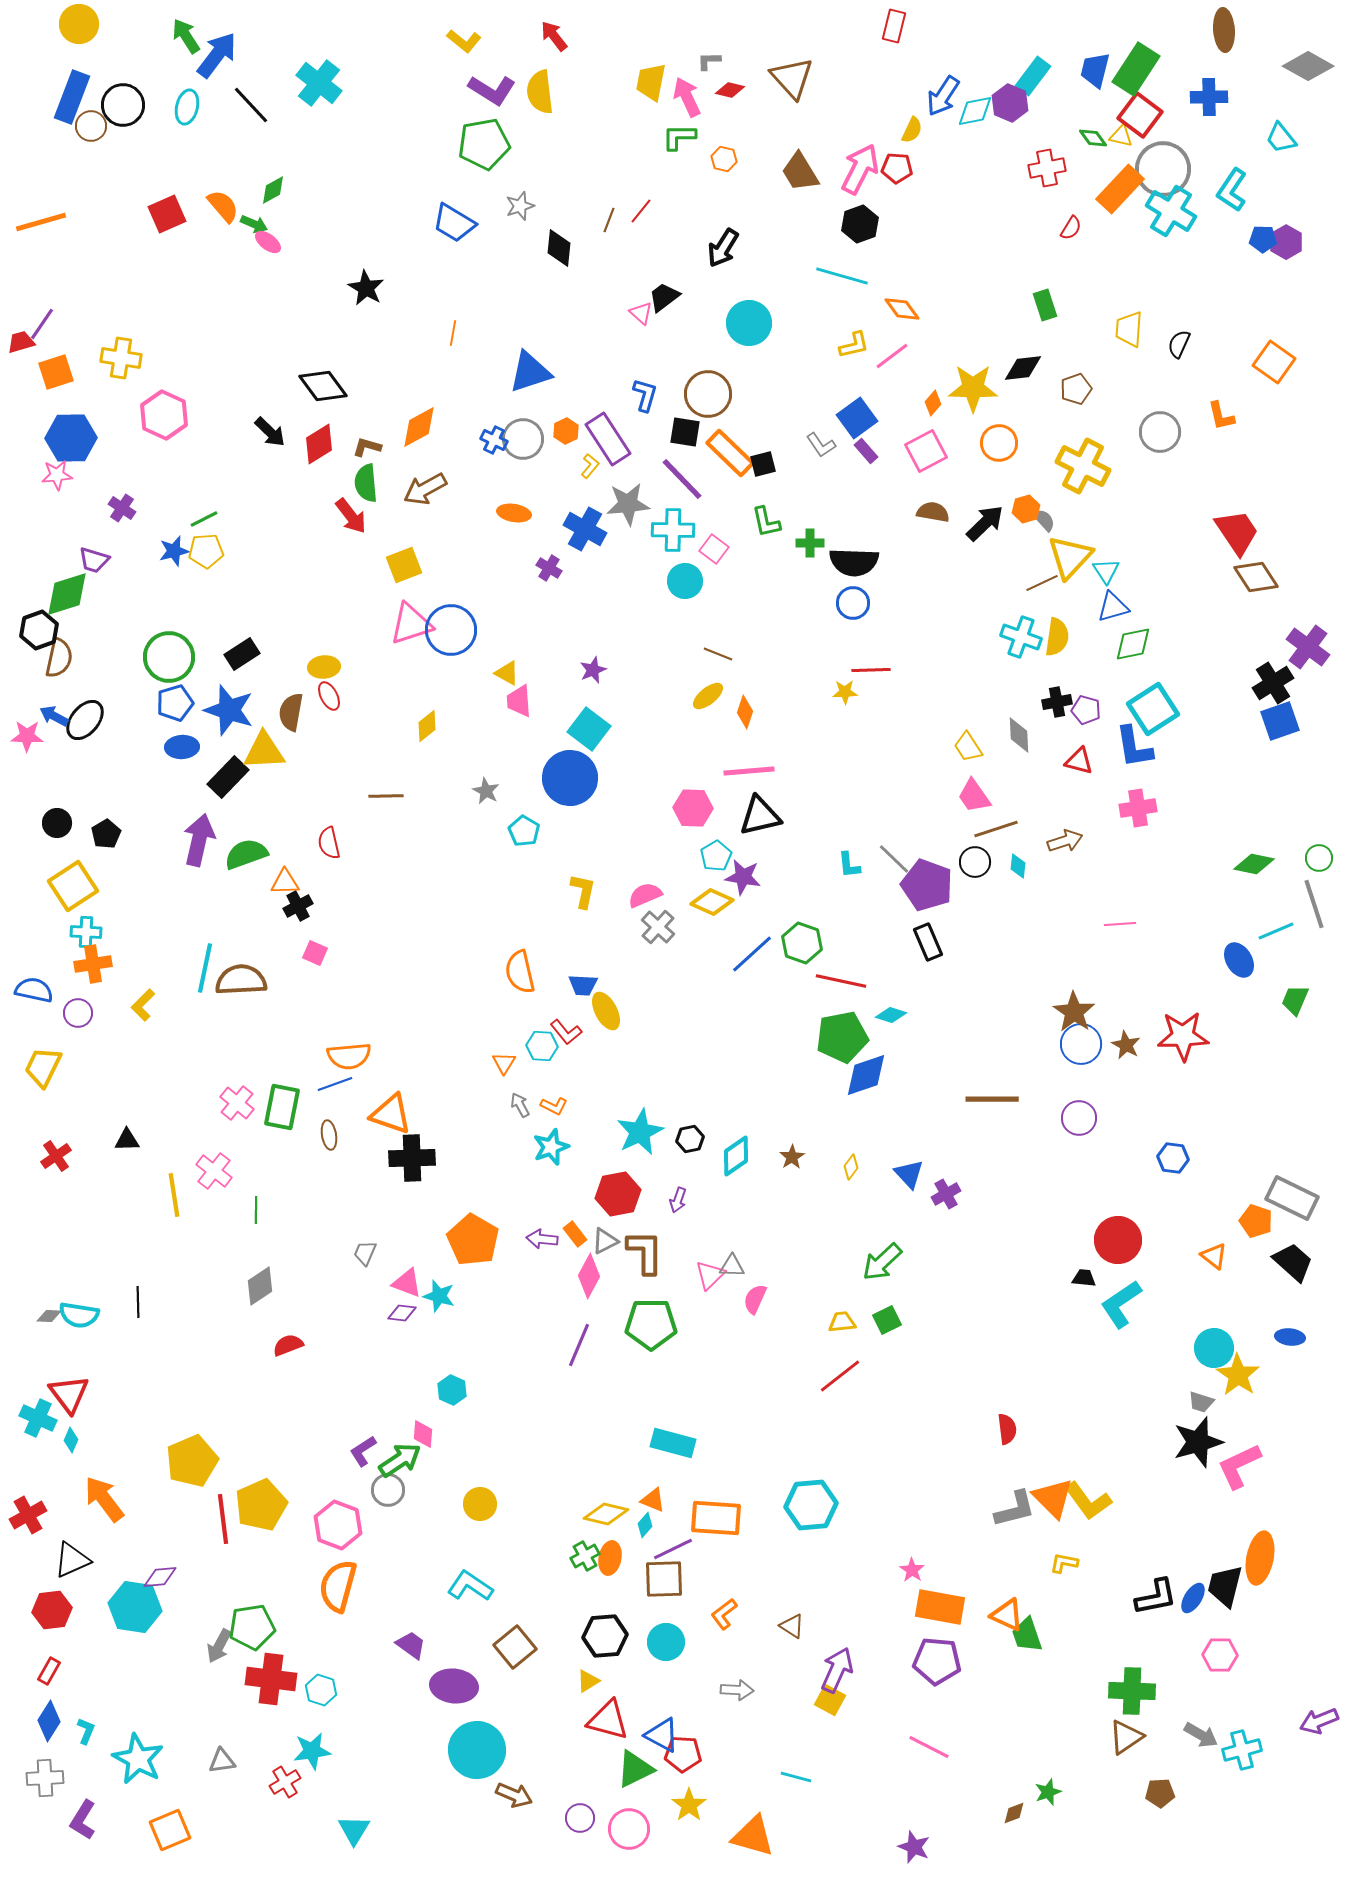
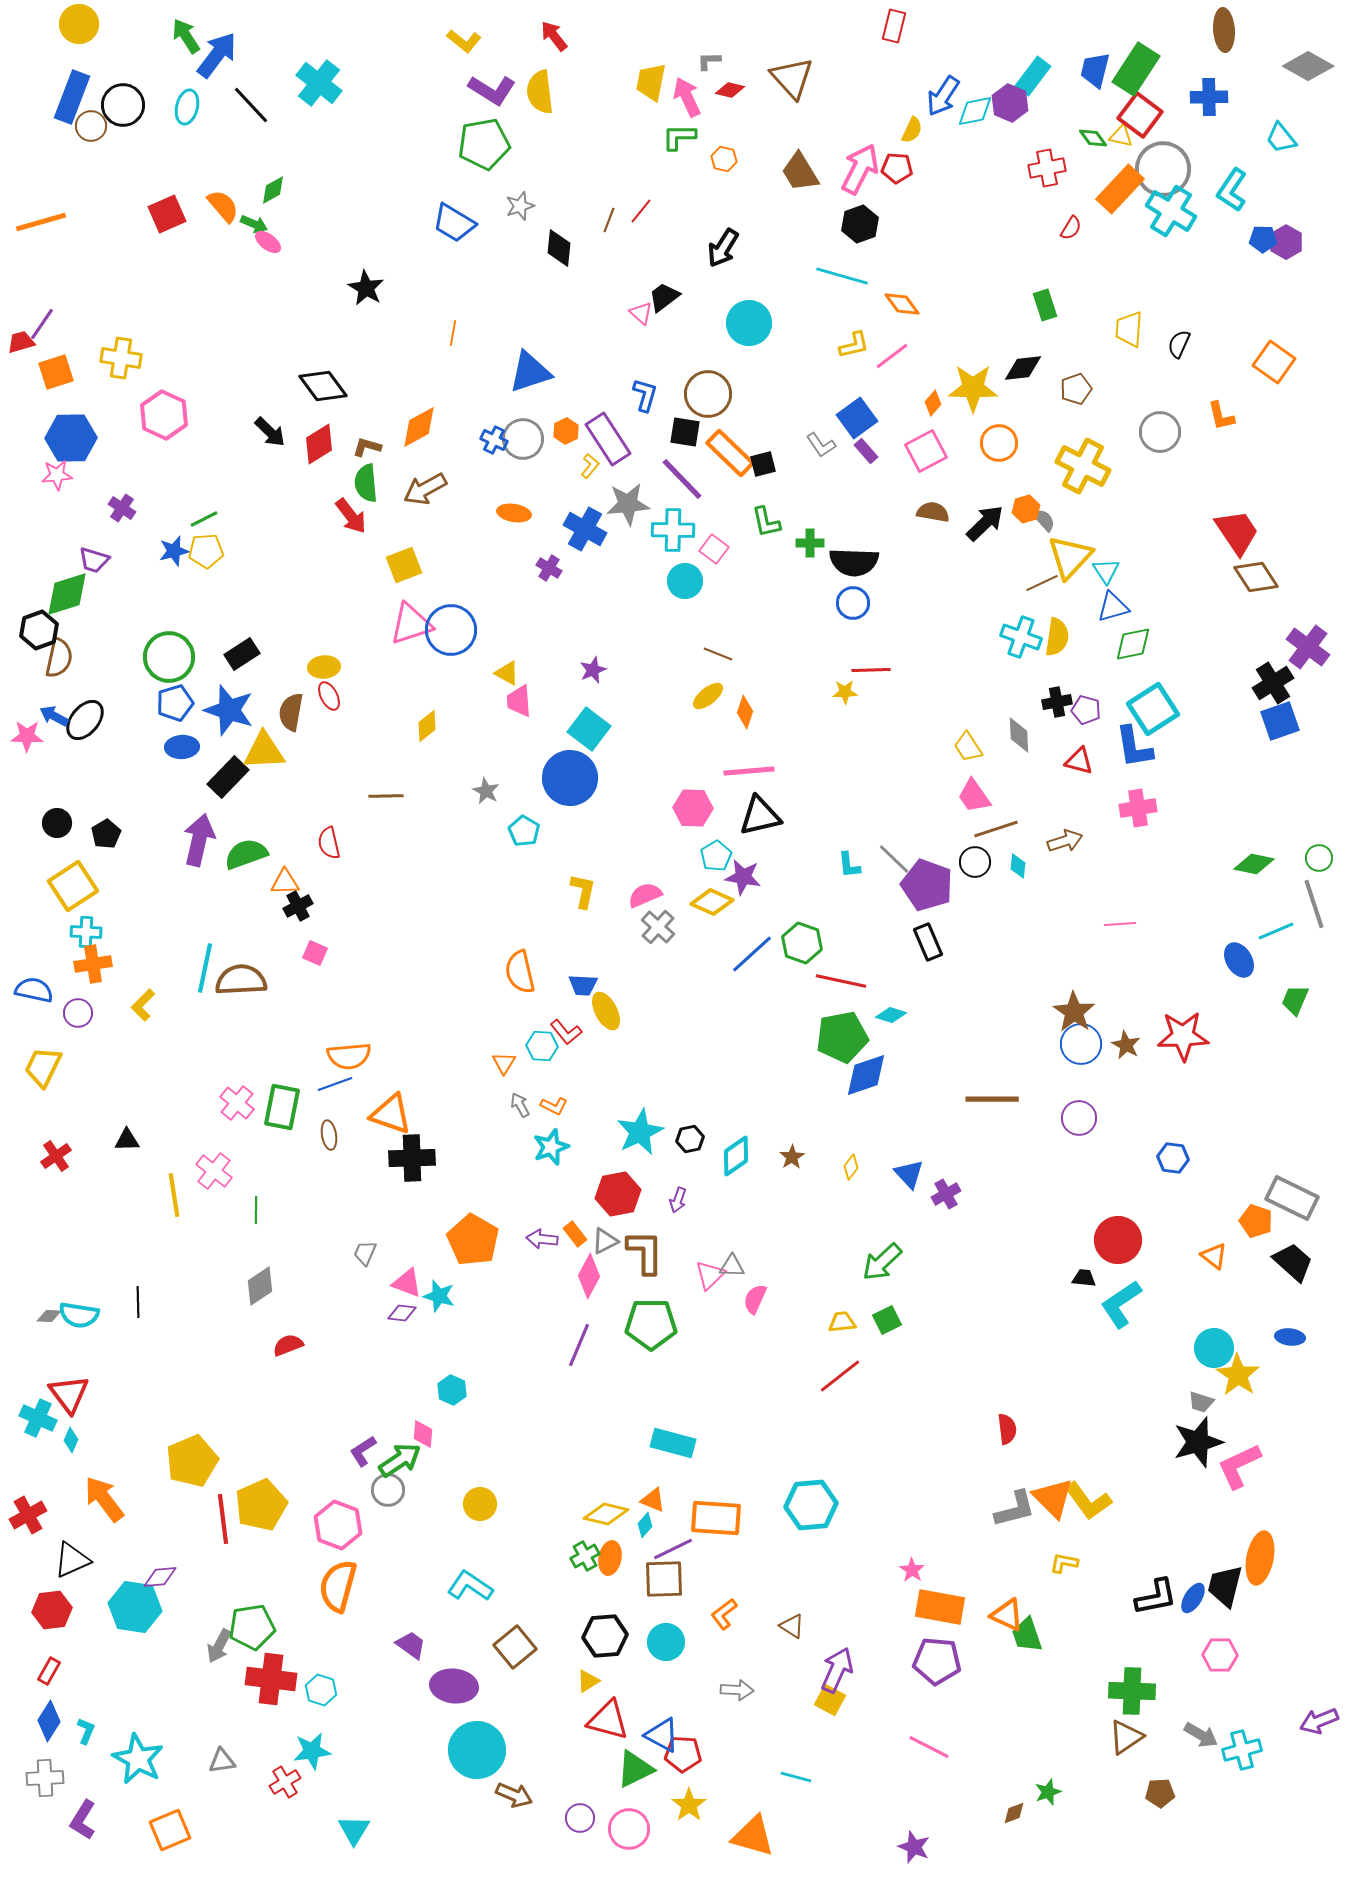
orange diamond at (902, 309): moved 5 px up
